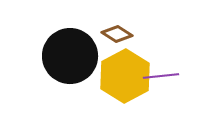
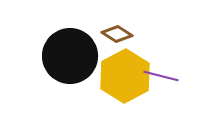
purple line: rotated 20 degrees clockwise
